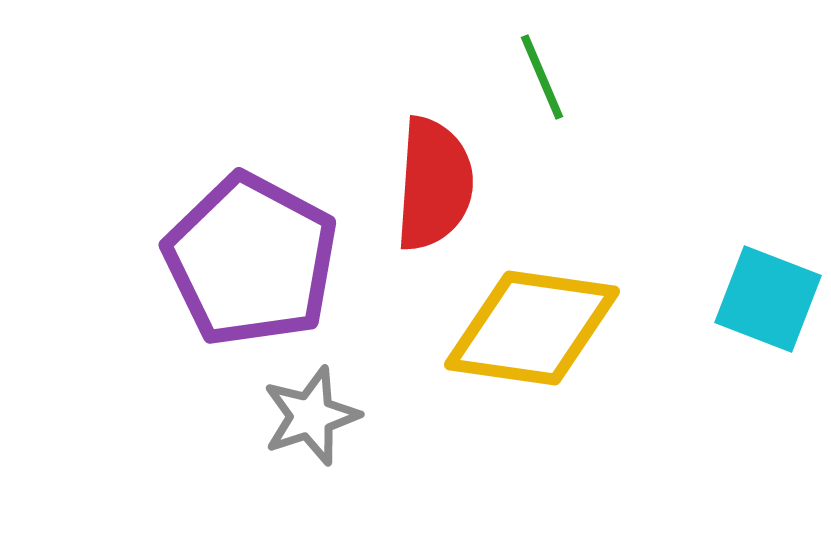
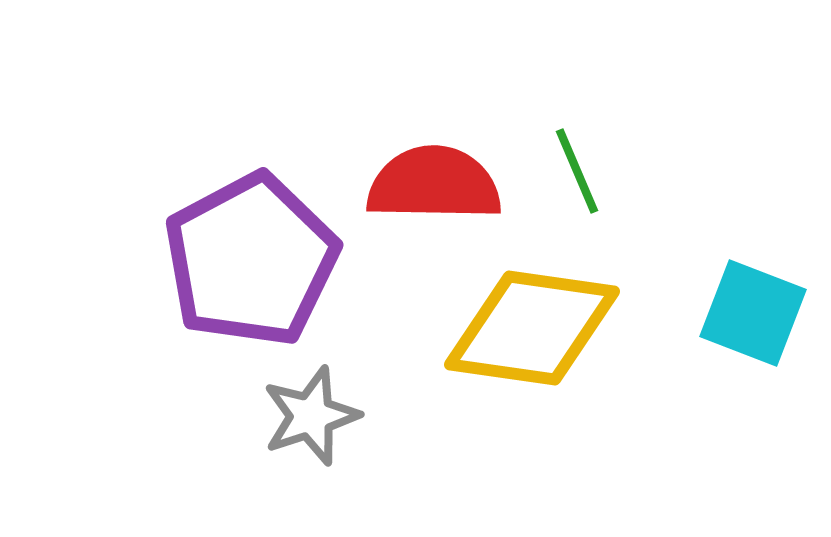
green line: moved 35 px right, 94 px down
red semicircle: rotated 93 degrees counterclockwise
purple pentagon: rotated 16 degrees clockwise
cyan square: moved 15 px left, 14 px down
